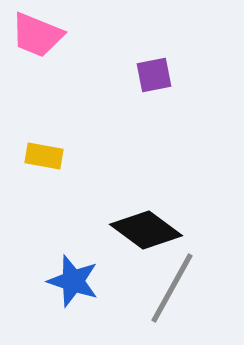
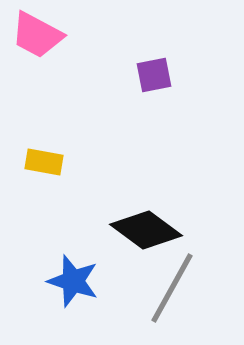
pink trapezoid: rotated 6 degrees clockwise
yellow rectangle: moved 6 px down
